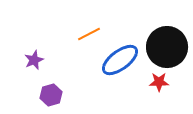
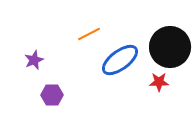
black circle: moved 3 px right
purple hexagon: moved 1 px right; rotated 15 degrees clockwise
